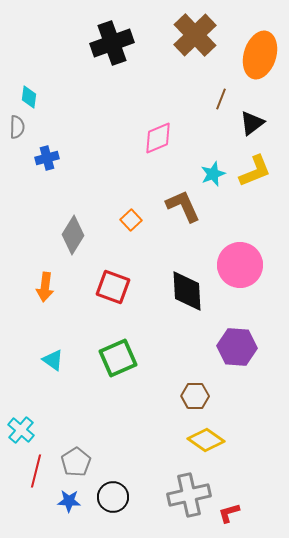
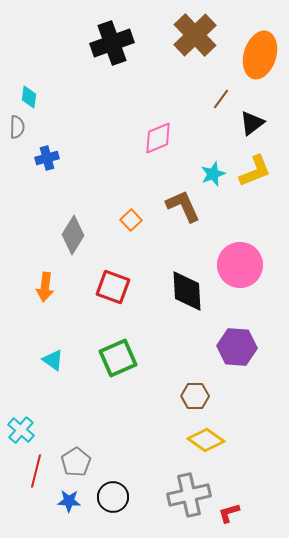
brown line: rotated 15 degrees clockwise
